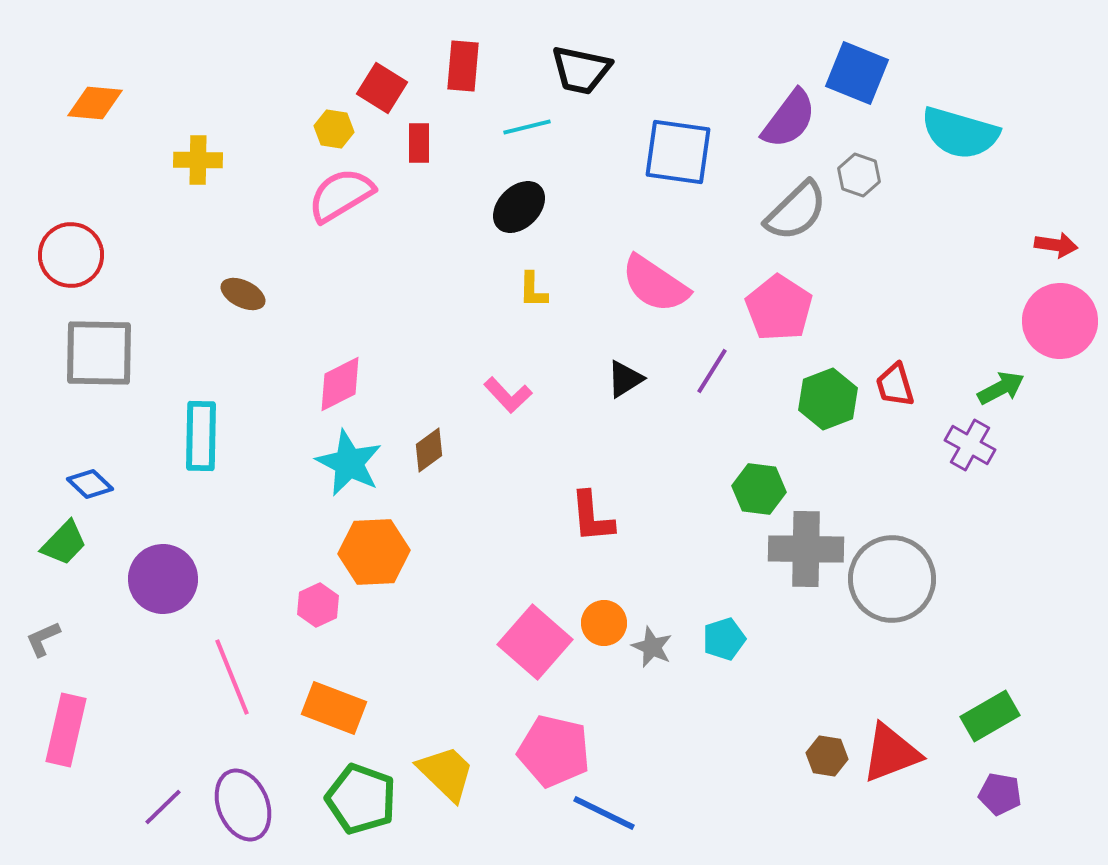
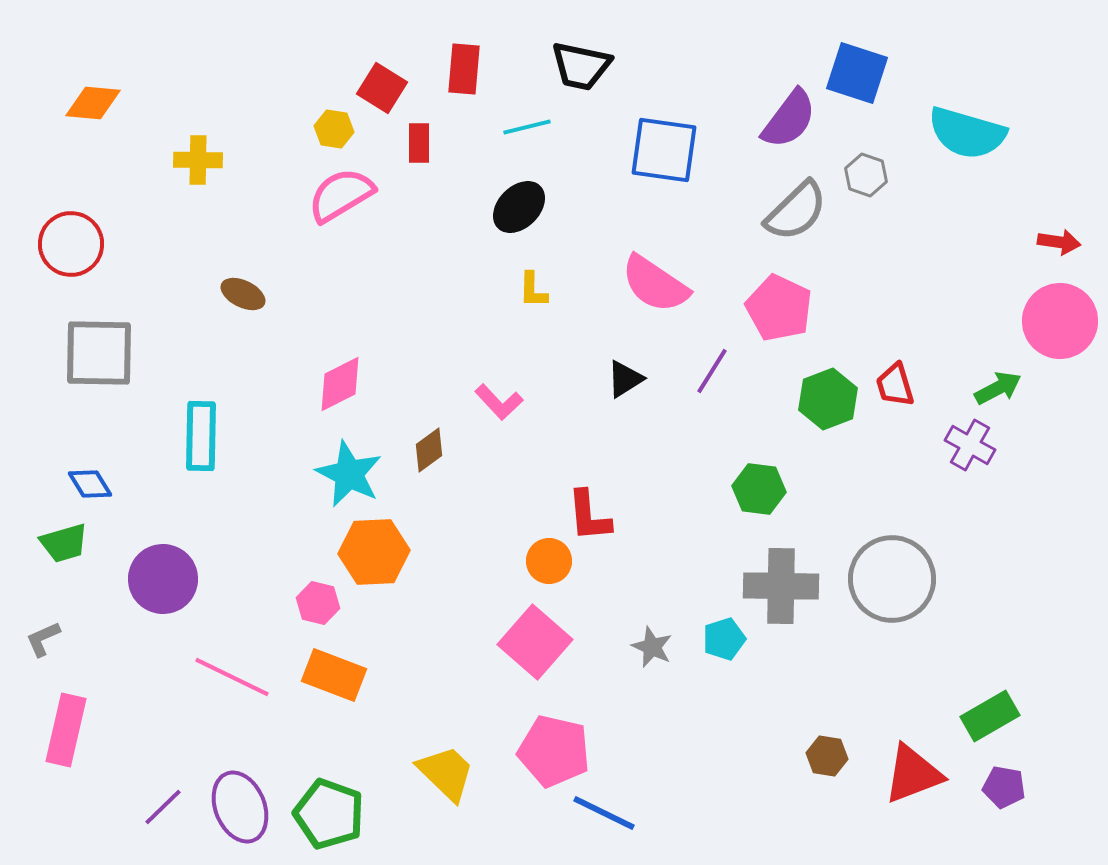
red rectangle at (463, 66): moved 1 px right, 3 px down
black trapezoid at (581, 70): moved 4 px up
blue square at (857, 73): rotated 4 degrees counterclockwise
orange diamond at (95, 103): moved 2 px left
cyan semicircle at (960, 133): moved 7 px right
blue square at (678, 152): moved 14 px left, 2 px up
gray hexagon at (859, 175): moved 7 px right
red arrow at (1056, 245): moved 3 px right, 3 px up
red circle at (71, 255): moved 11 px up
pink pentagon at (779, 308): rotated 8 degrees counterclockwise
green arrow at (1001, 388): moved 3 px left
pink L-shape at (508, 395): moved 9 px left, 7 px down
cyan star at (349, 463): moved 11 px down
blue diamond at (90, 484): rotated 15 degrees clockwise
red L-shape at (592, 517): moved 3 px left, 1 px up
green trapezoid at (64, 543): rotated 30 degrees clockwise
gray cross at (806, 549): moved 25 px left, 37 px down
pink hexagon at (318, 605): moved 2 px up; rotated 21 degrees counterclockwise
orange circle at (604, 623): moved 55 px left, 62 px up
pink line at (232, 677): rotated 42 degrees counterclockwise
orange rectangle at (334, 708): moved 33 px up
red triangle at (891, 753): moved 22 px right, 21 px down
purple pentagon at (1000, 794): moved 4 px right, 7 px up
green pentagon at (361, 799): moved 32 px left, 15 px down
purple ellipse at (243, 805): moved 3 px left, 2 px down
